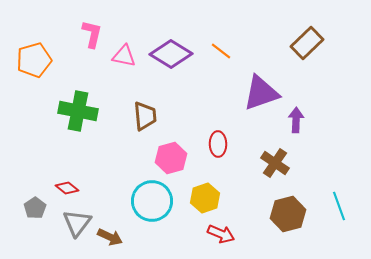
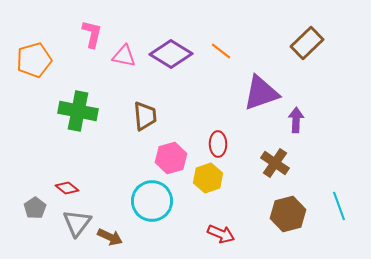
yellow hexagon: moved 3 px right, 20 px up
